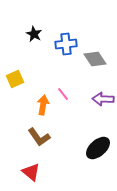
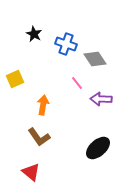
blue cross: rotated 25 degrees clockwise
pink line: moved 14 px right, 11 px up
purple arrow: moved 2 px left
